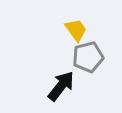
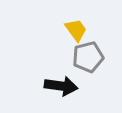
black arrow: rotated 60 degrees clockwise
